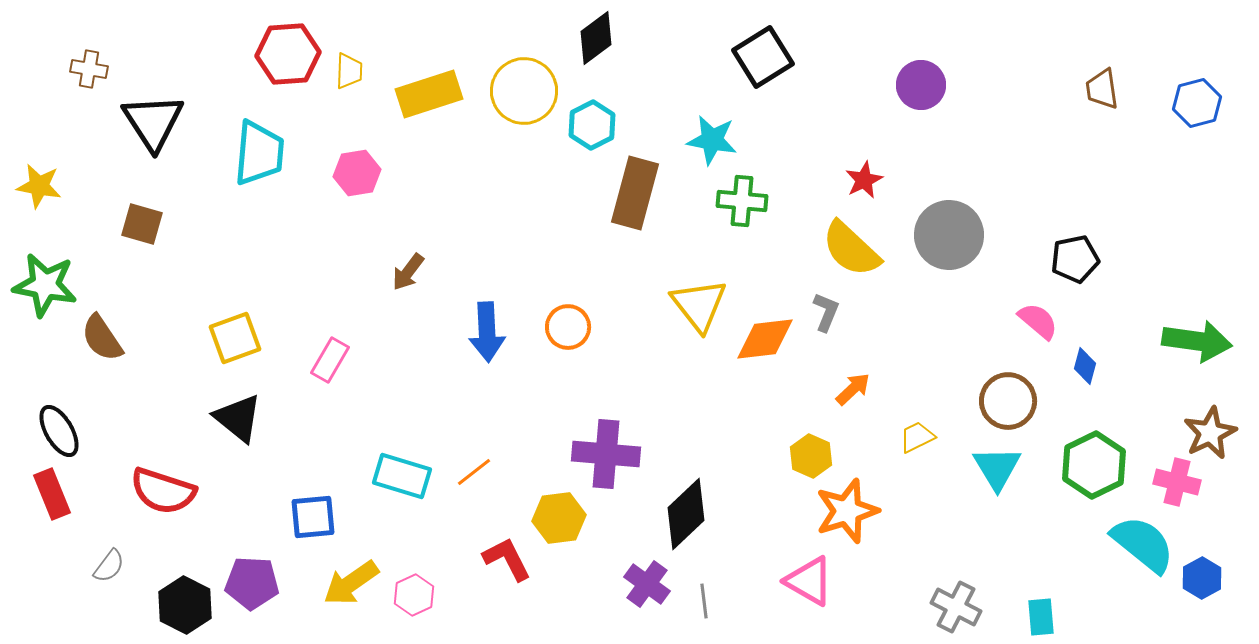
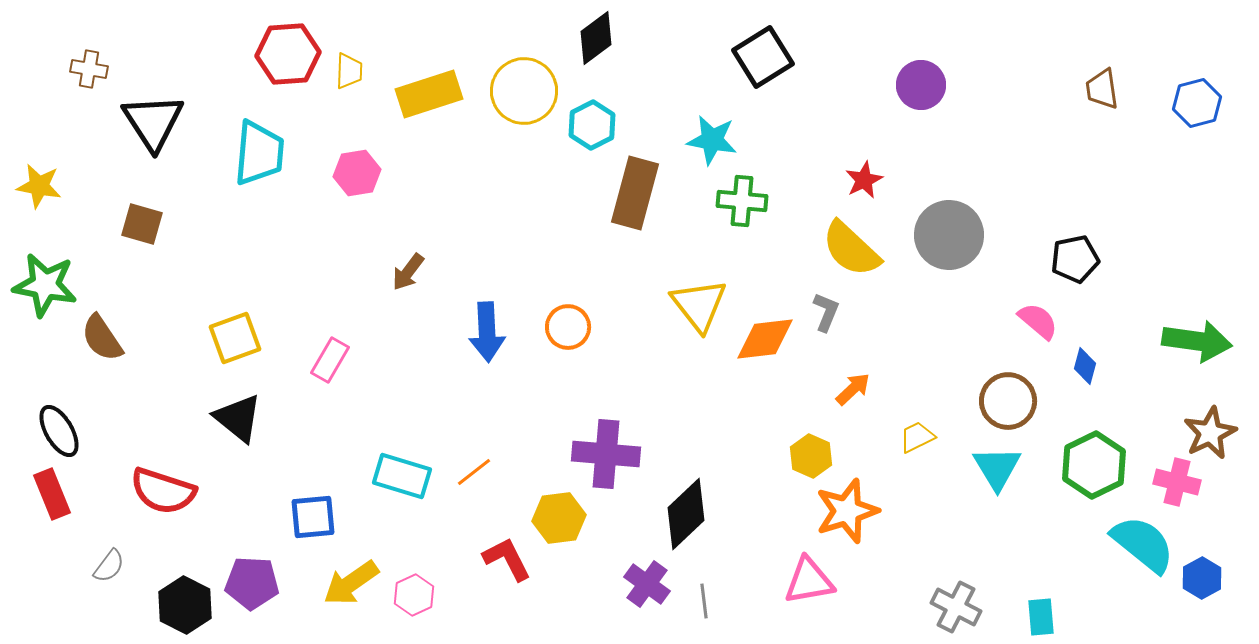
pink triangle at (809, 581): rotated 40 degrees counterclockwise
